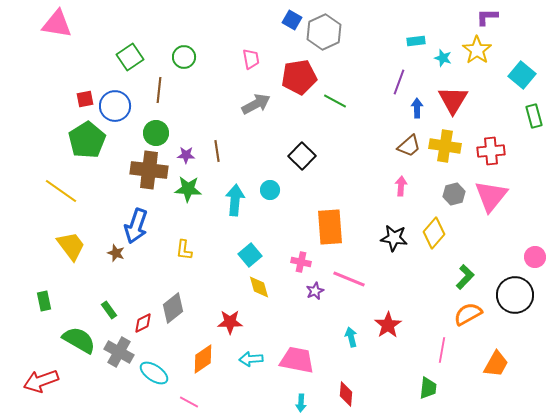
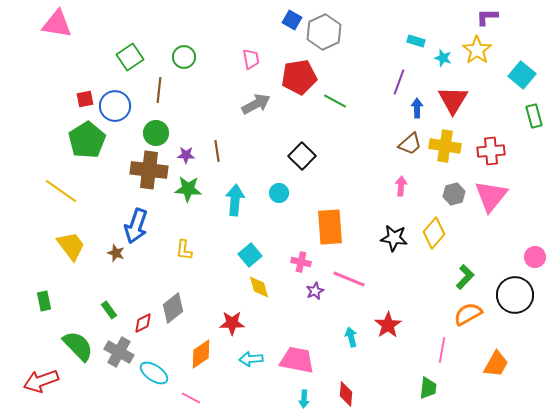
cyan rectangle at (416, 41): rotated 24 degrees clockwise
brown trapezoid at (409, 146): moved 1 px right, 2 px up
cyan circle at (270, 190): moved 9 px right, 3 px down
red star at (230, 322): moved 2 px right, 1 px down
green semicircle at (79, 340): moved 1 px left, 6 px down; rotated 16 degrees clockwise
orange diamond at (203, 359): moved 2 px left, 5 px up
pink line at (189, 402): moved 2 px right, 4 px up
cyan arrow at (301, 403): moved 3 px right, 4 px up
